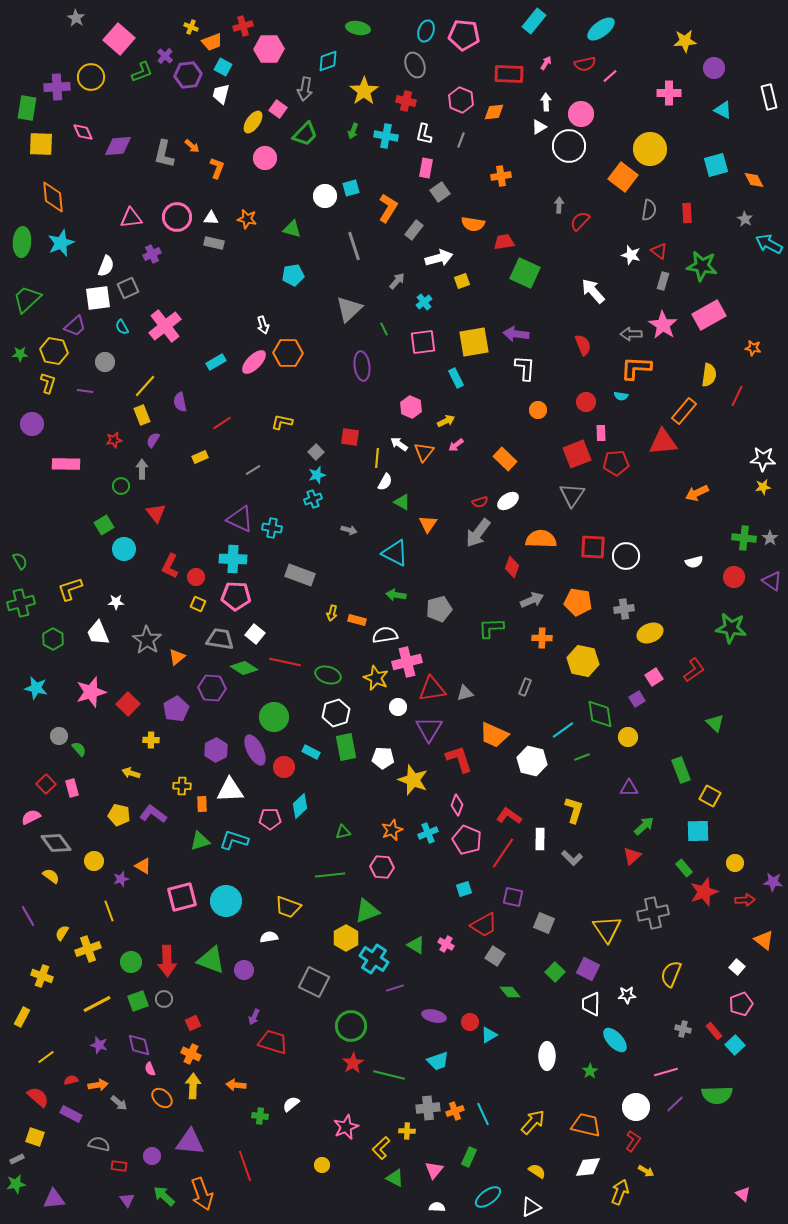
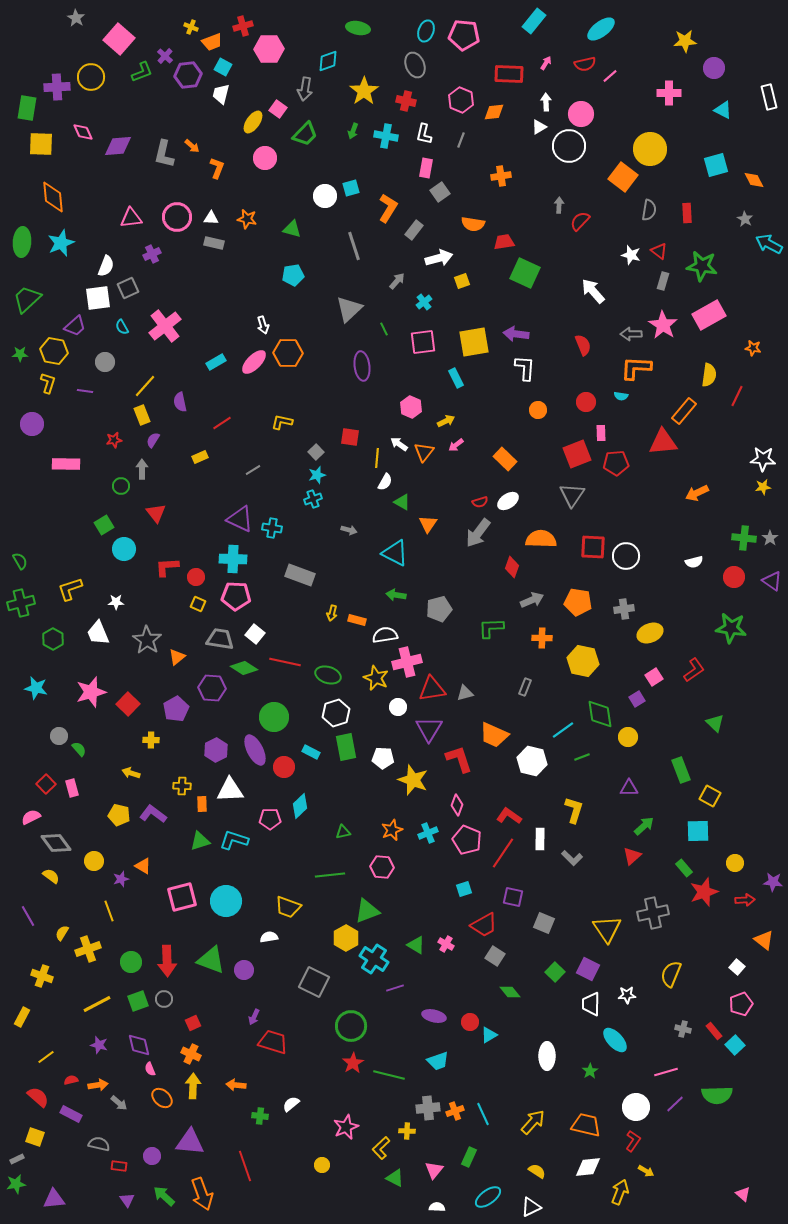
red L-shape at (170, 566): moved 3 px left, 1 px down; rotated 60 degrees clockwise
